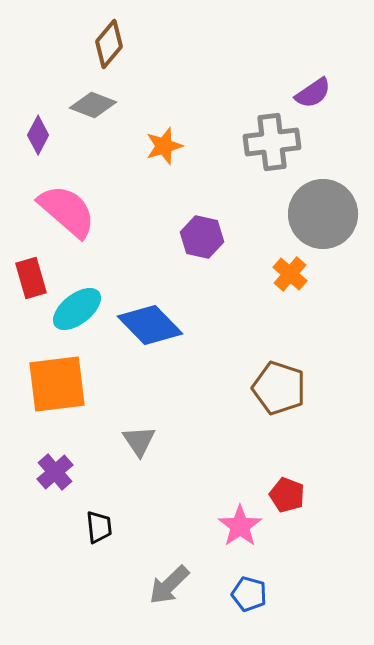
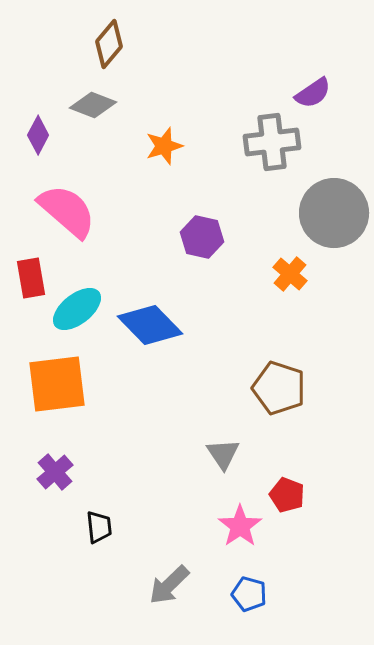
gray circle: moved 11 px right, 1 px up
red rectangle: rotated 6 degrees clockwise
gray triangle: moved 84 px right, 13 px down
